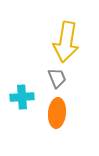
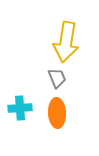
cyan cross: moved 2 px left, 11 px down
orange ellipse: rotated 8 degrees counterclockwise
